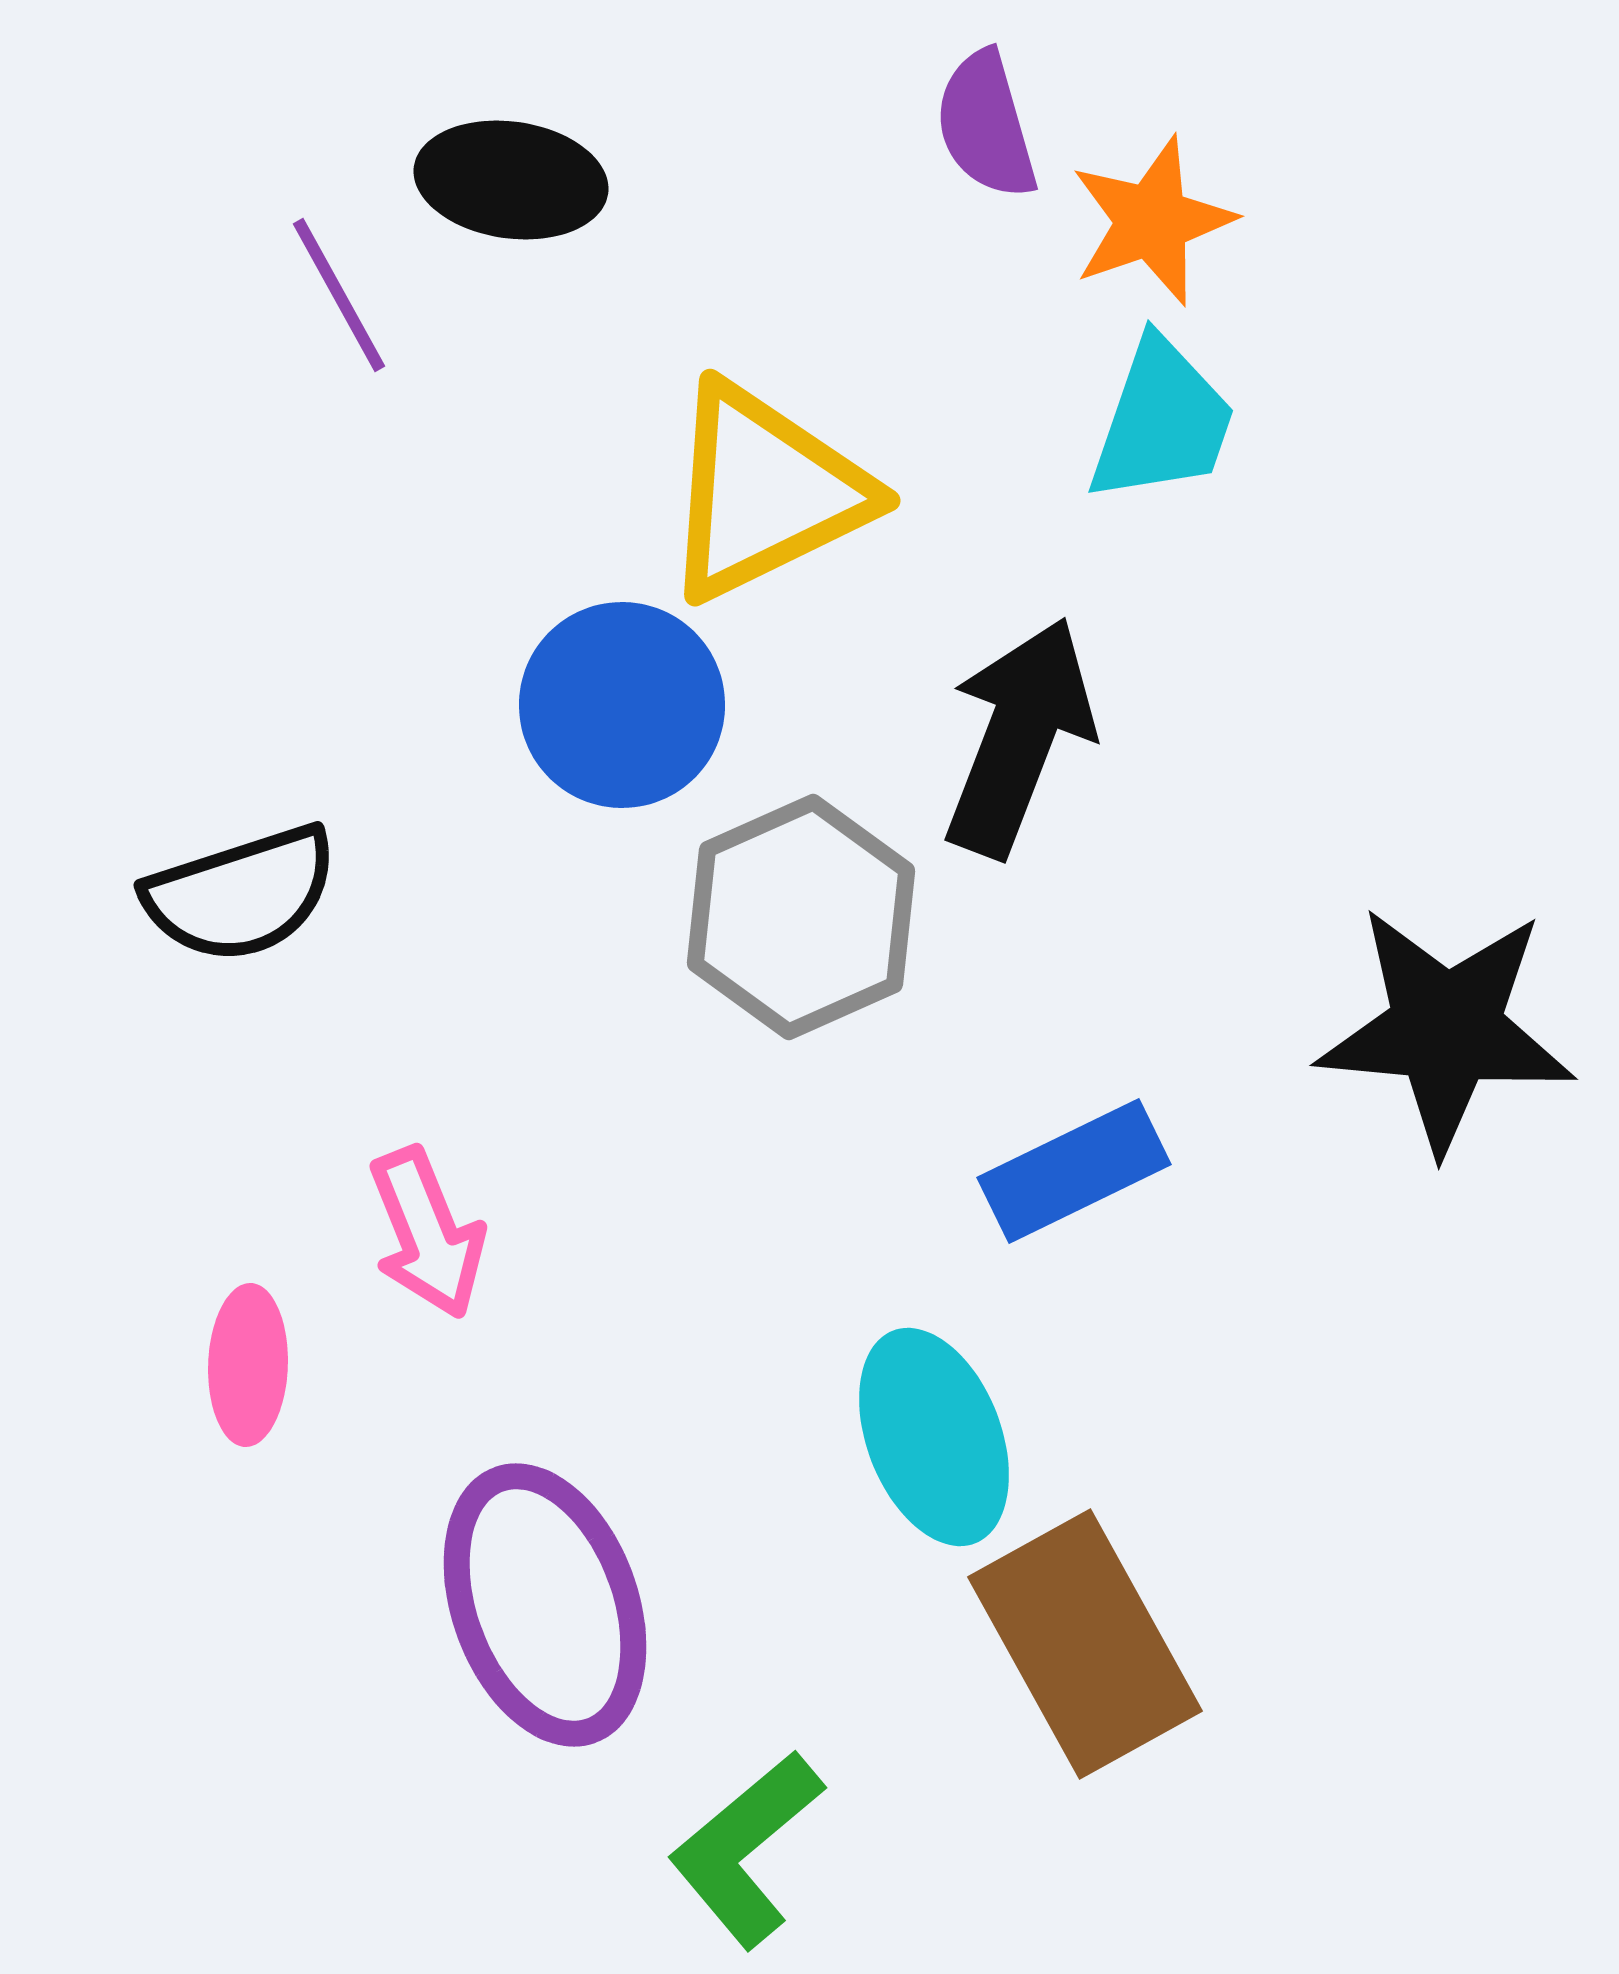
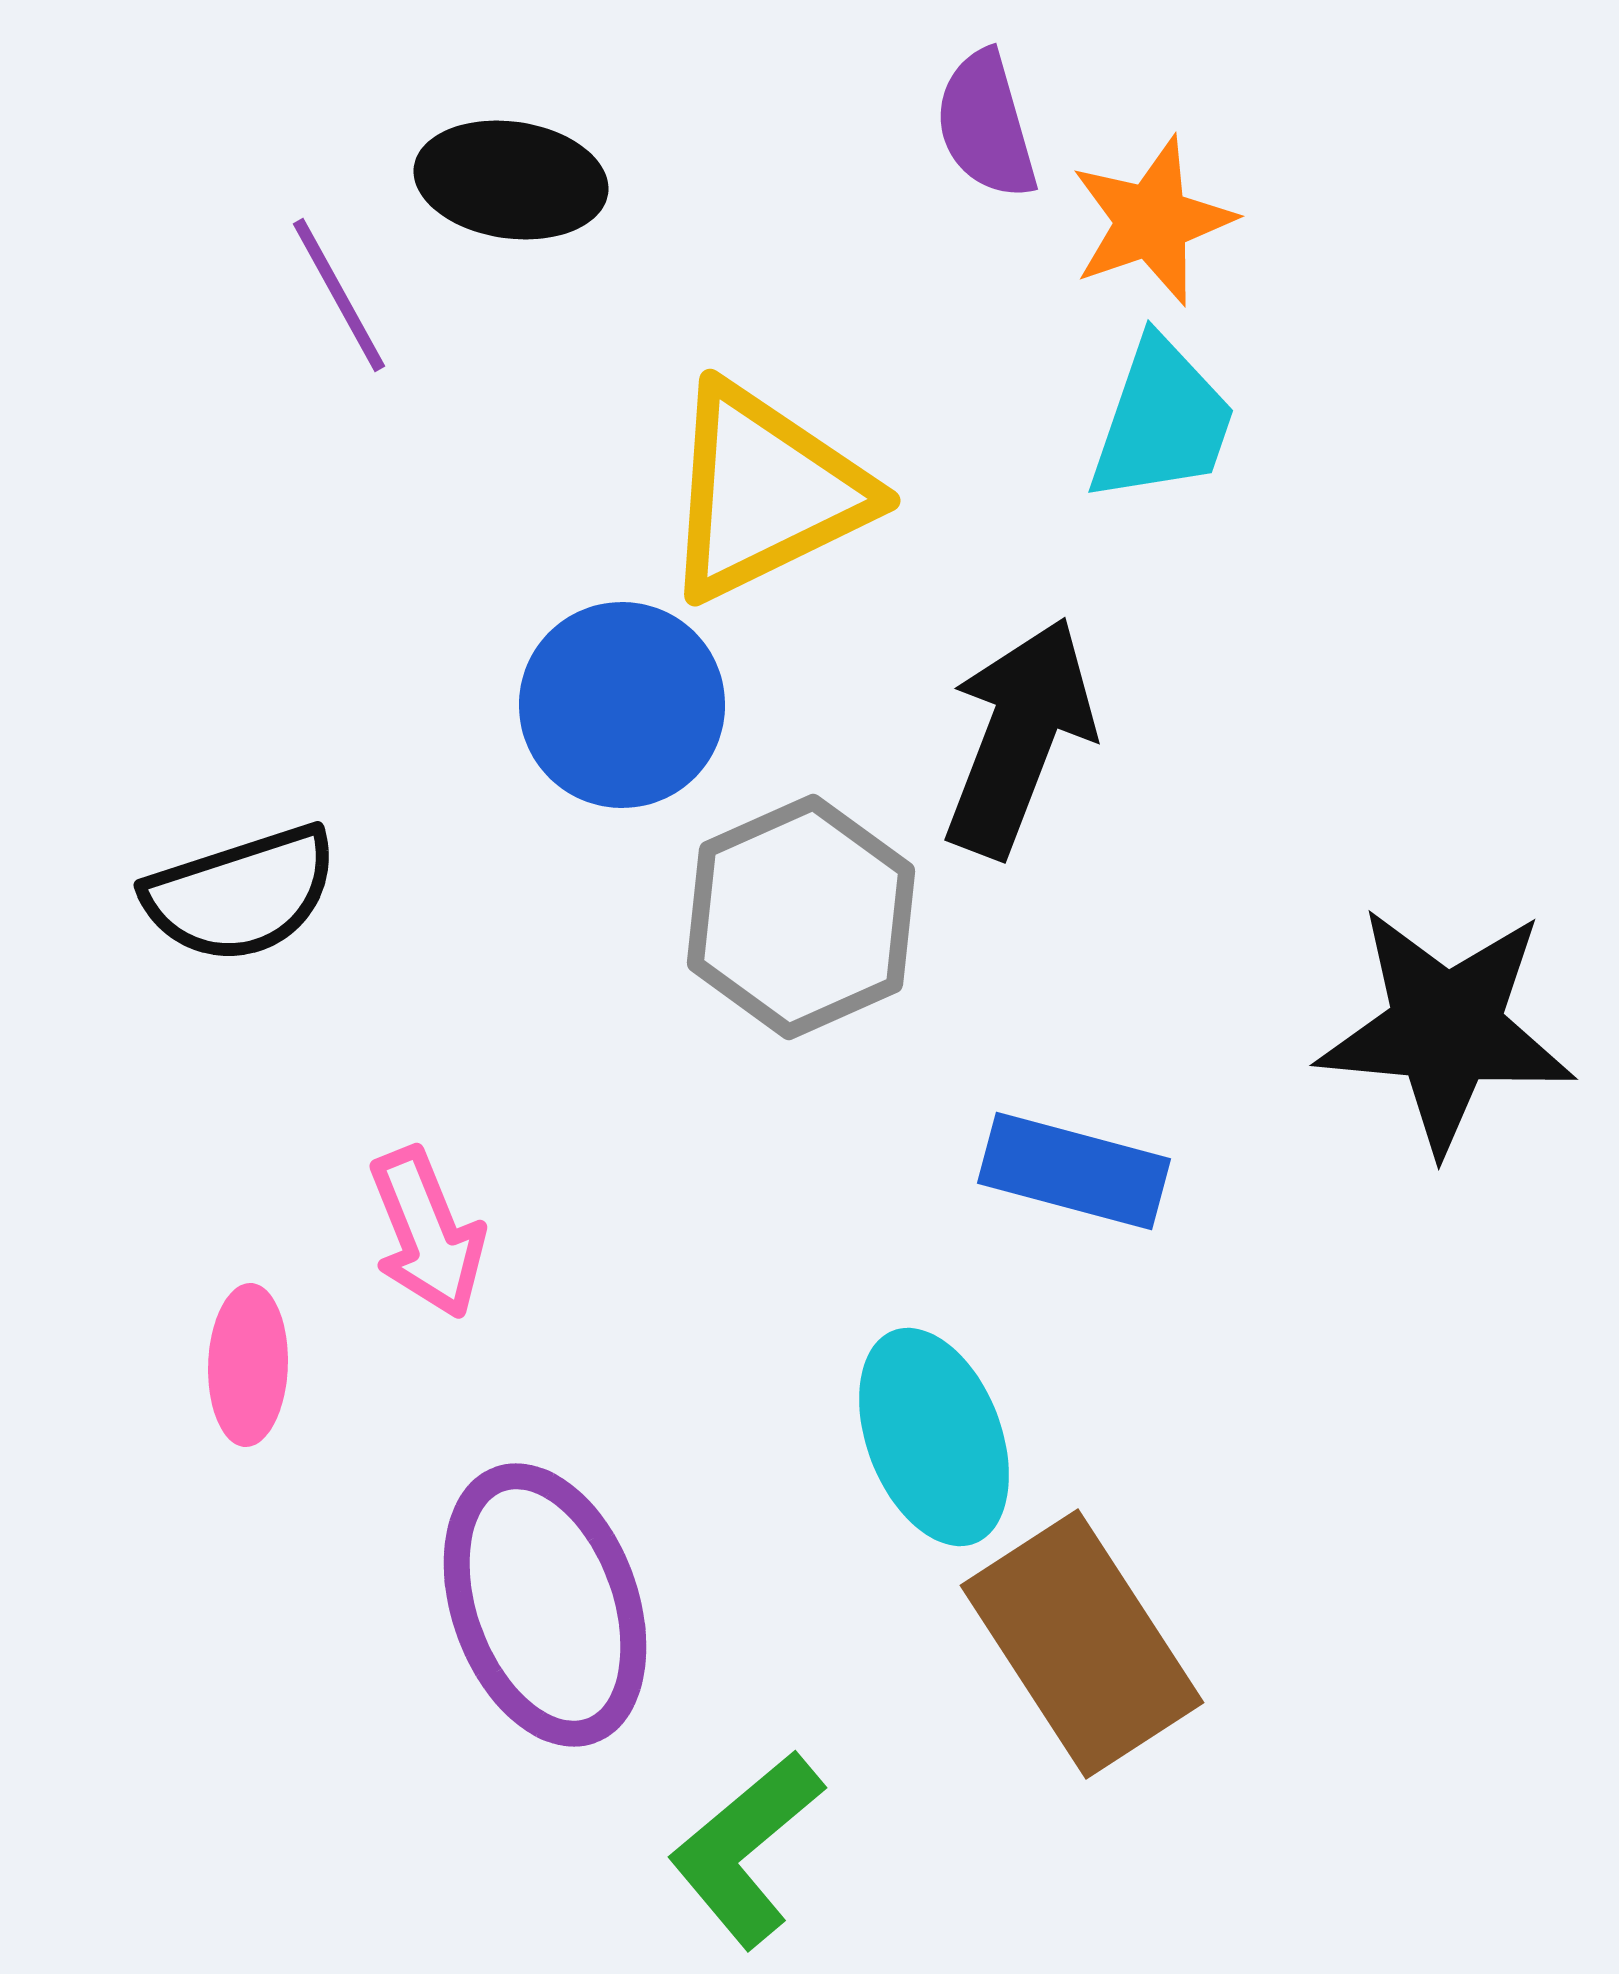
blue rectangle: rotated 41 degrees clockwise
brown rectangle: moved 3 px left; rotated 4 degrees counterclockwise
